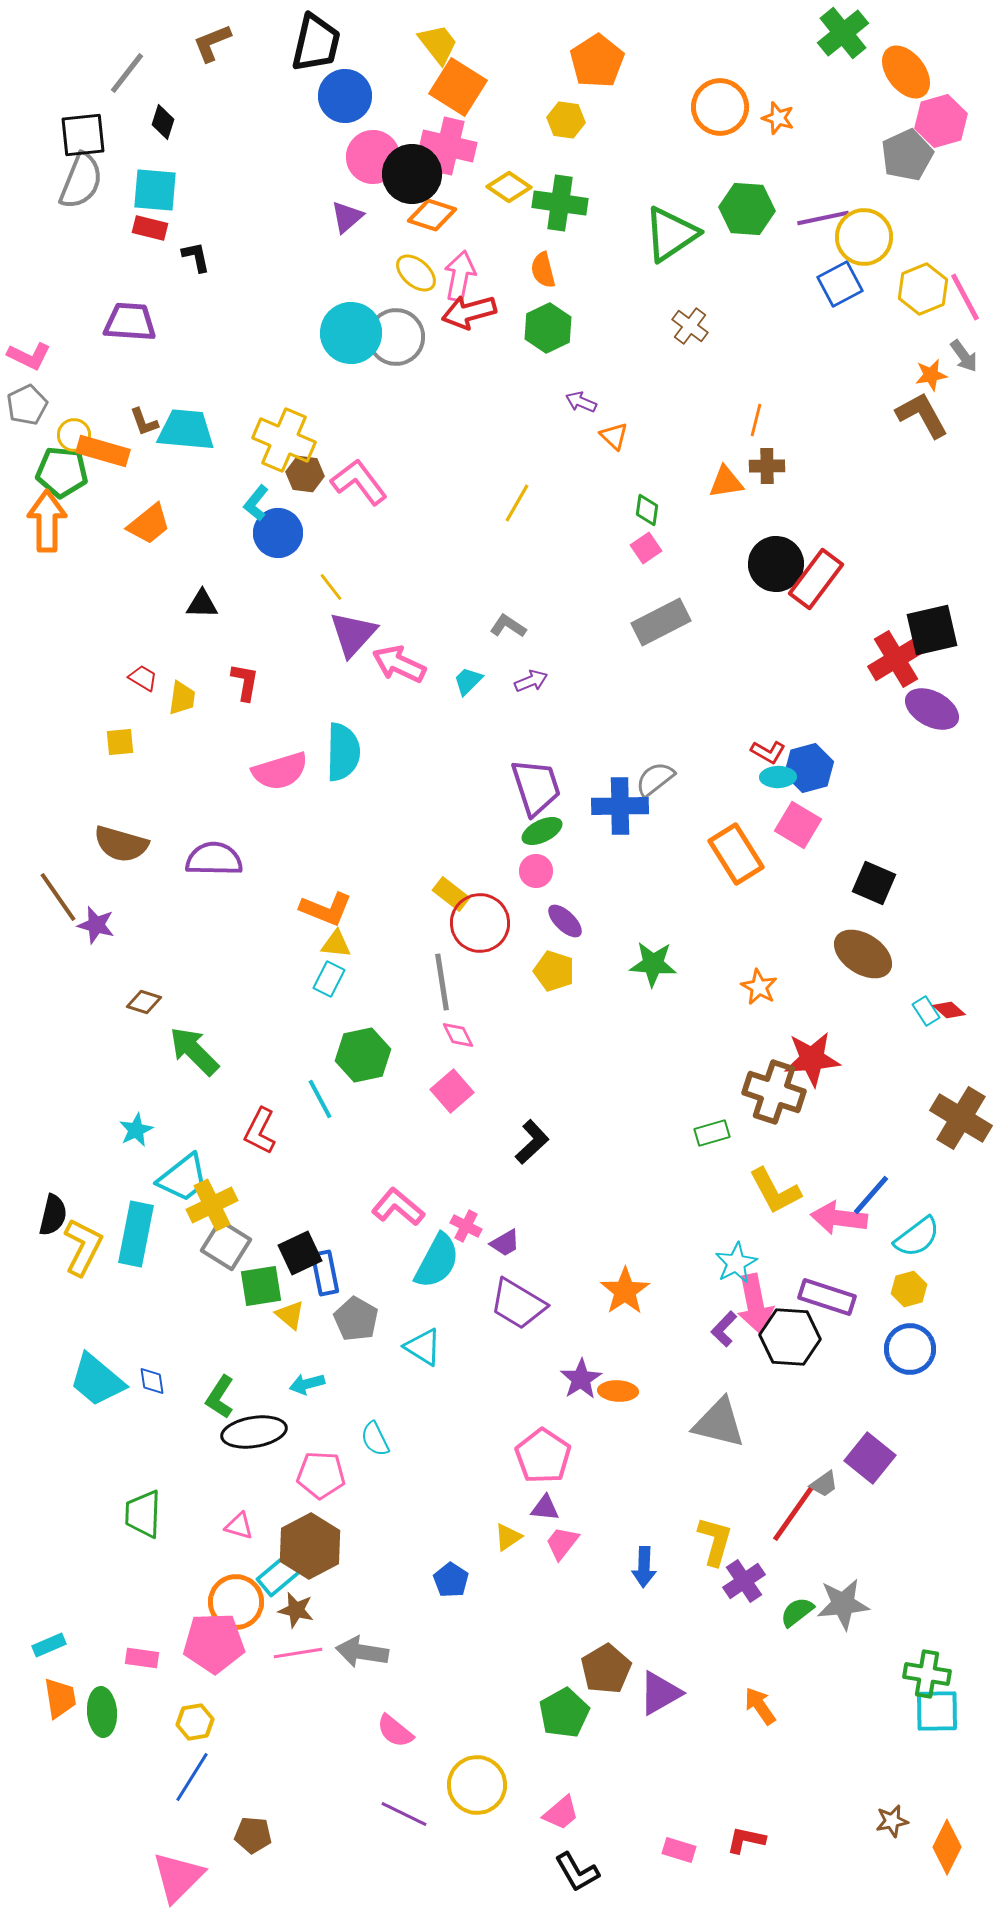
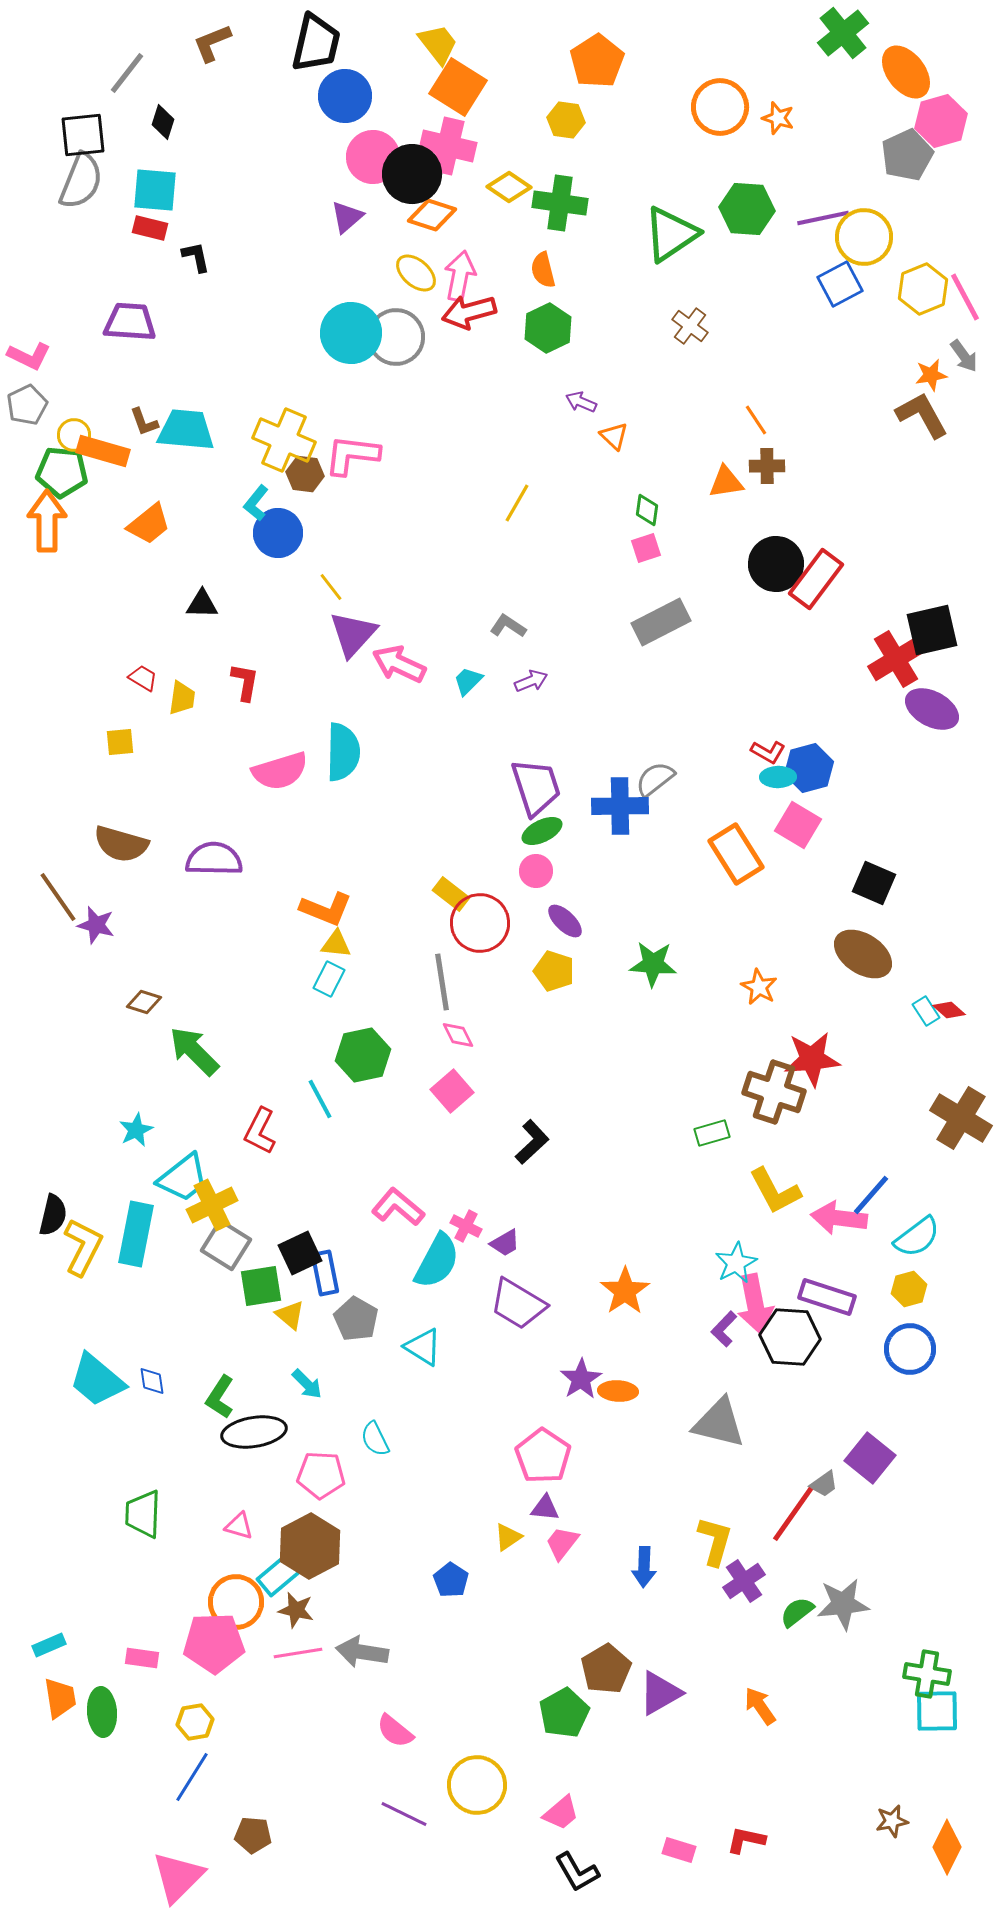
orange line at (756, 420): rotated 48 degrees counterclockwise
pink L-shape at (359, 482): moved 7 px left, 27 px up; rotated 46 degrees counterclockwise
pink square at (646, 548): rotated 16 degrees clockwise
cyan arrow at (307, 1384): rotated 120 degrees counterclockwise
